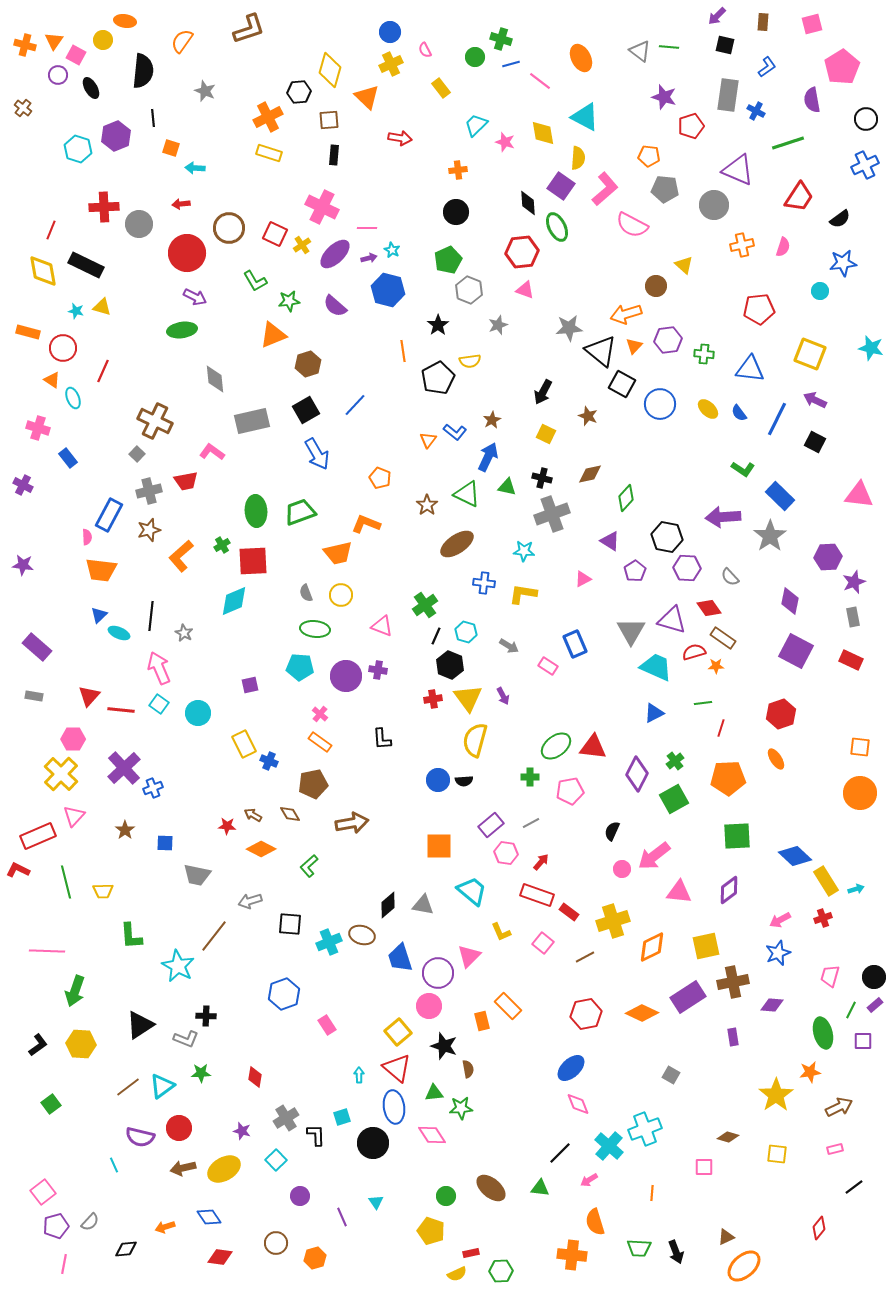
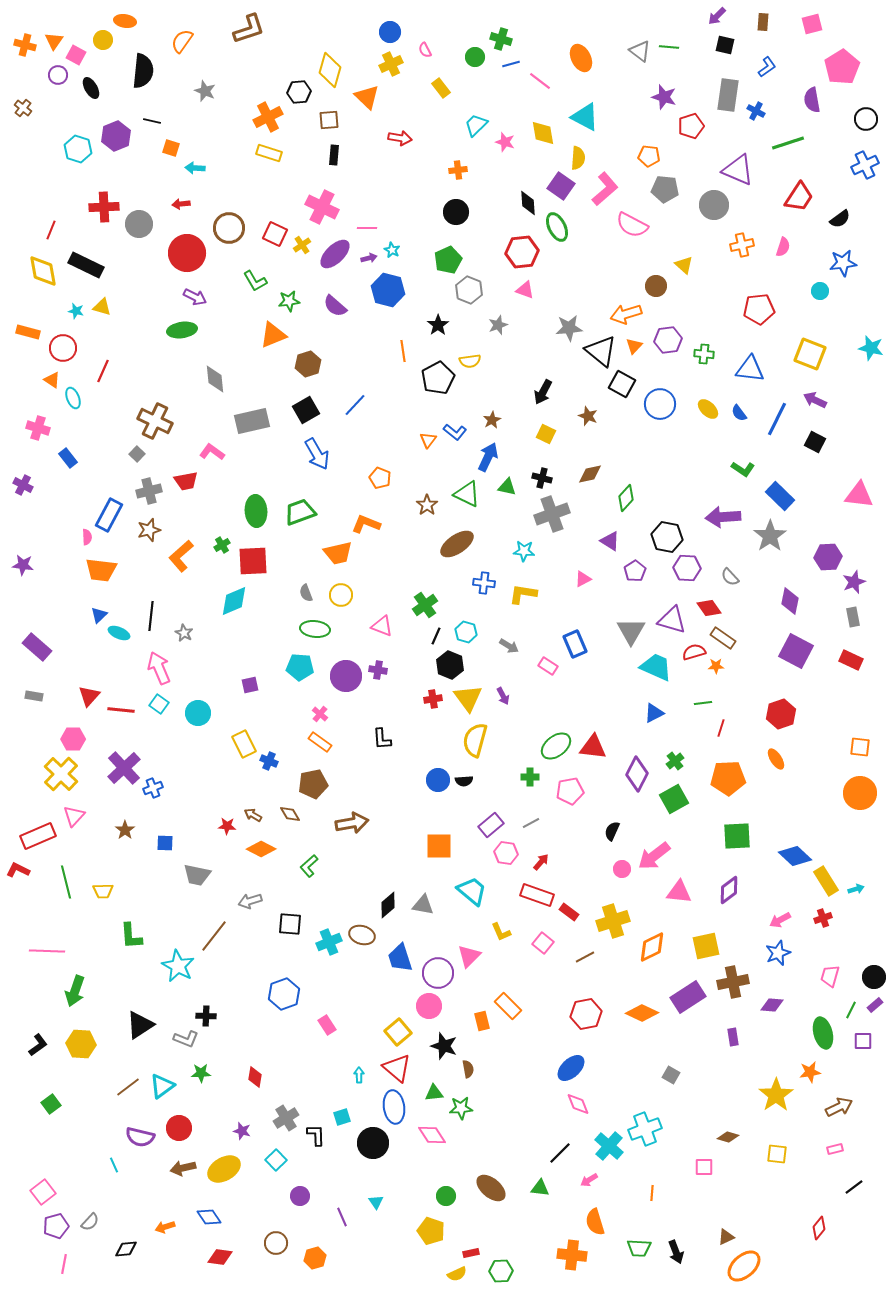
black line at (153, 118): moved 1 px left, 3 px down; rotated 72 degrees counterclockwise
